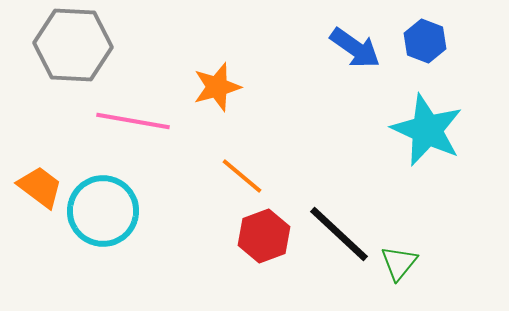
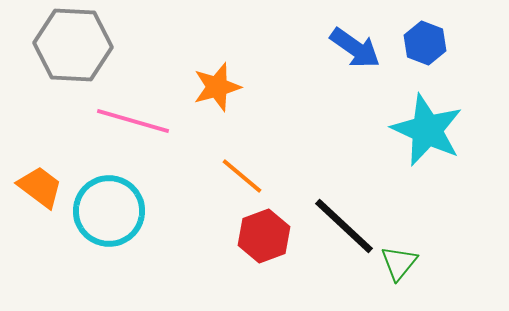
blue hexagon: moved 2 px down
pink line: rotated 6 degrees clockwise
cyan circle: moved 6 px right
black line: moved 5 px right, 8 px up
